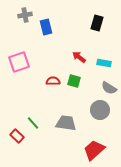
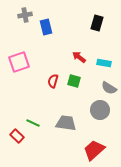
red semicircle: rotated 72 degrees counterclockwise
green line: rotated 24 degrees counterclockwise
